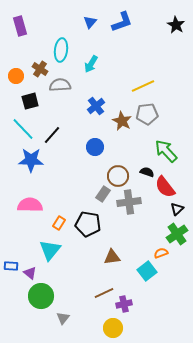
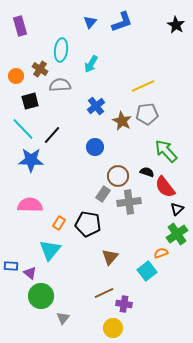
brown triangle: moved 2 px left; rotated 42 degrees counterclockwise
purple cross: rotated 21 degrees clockwise
